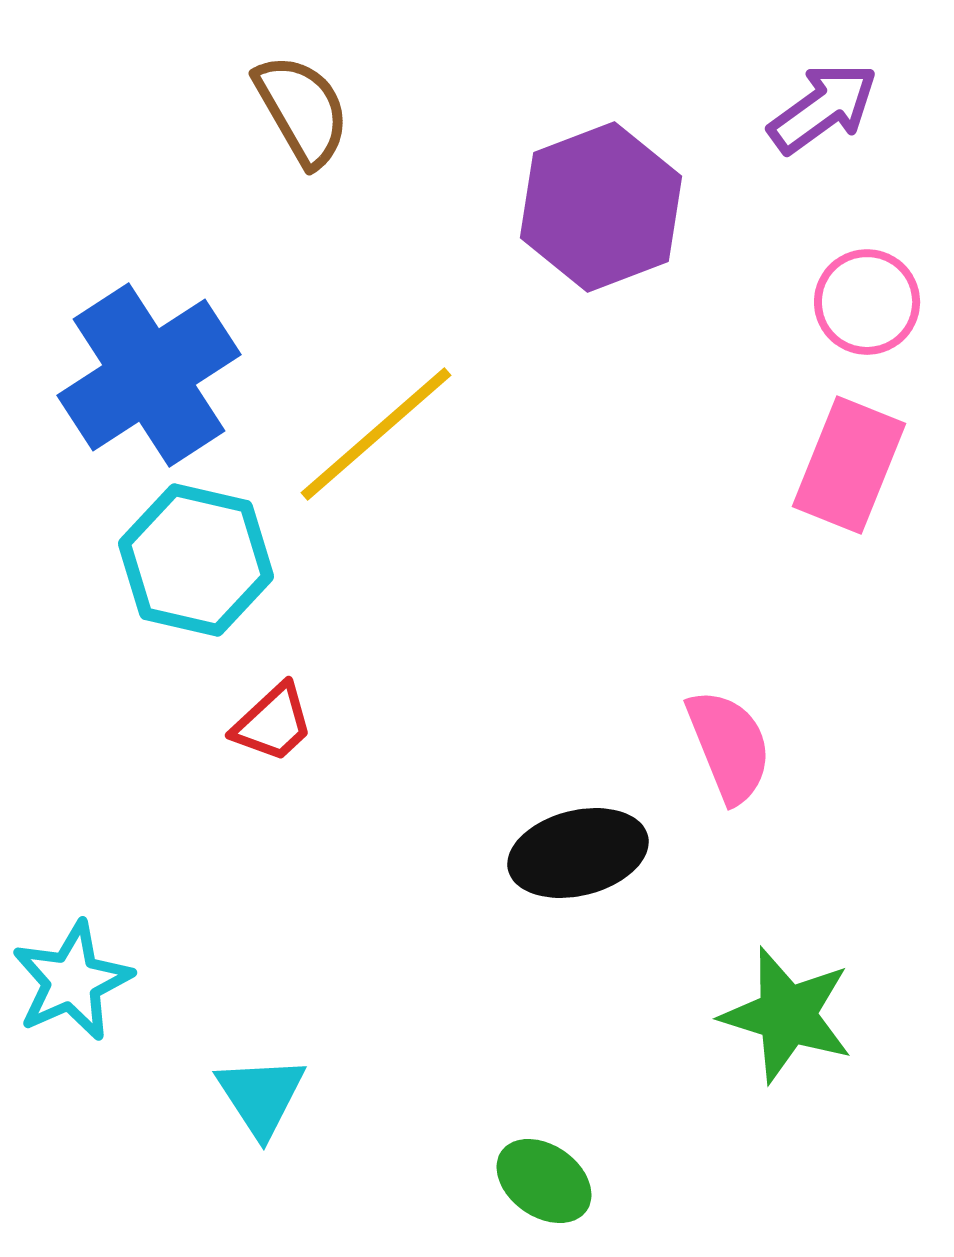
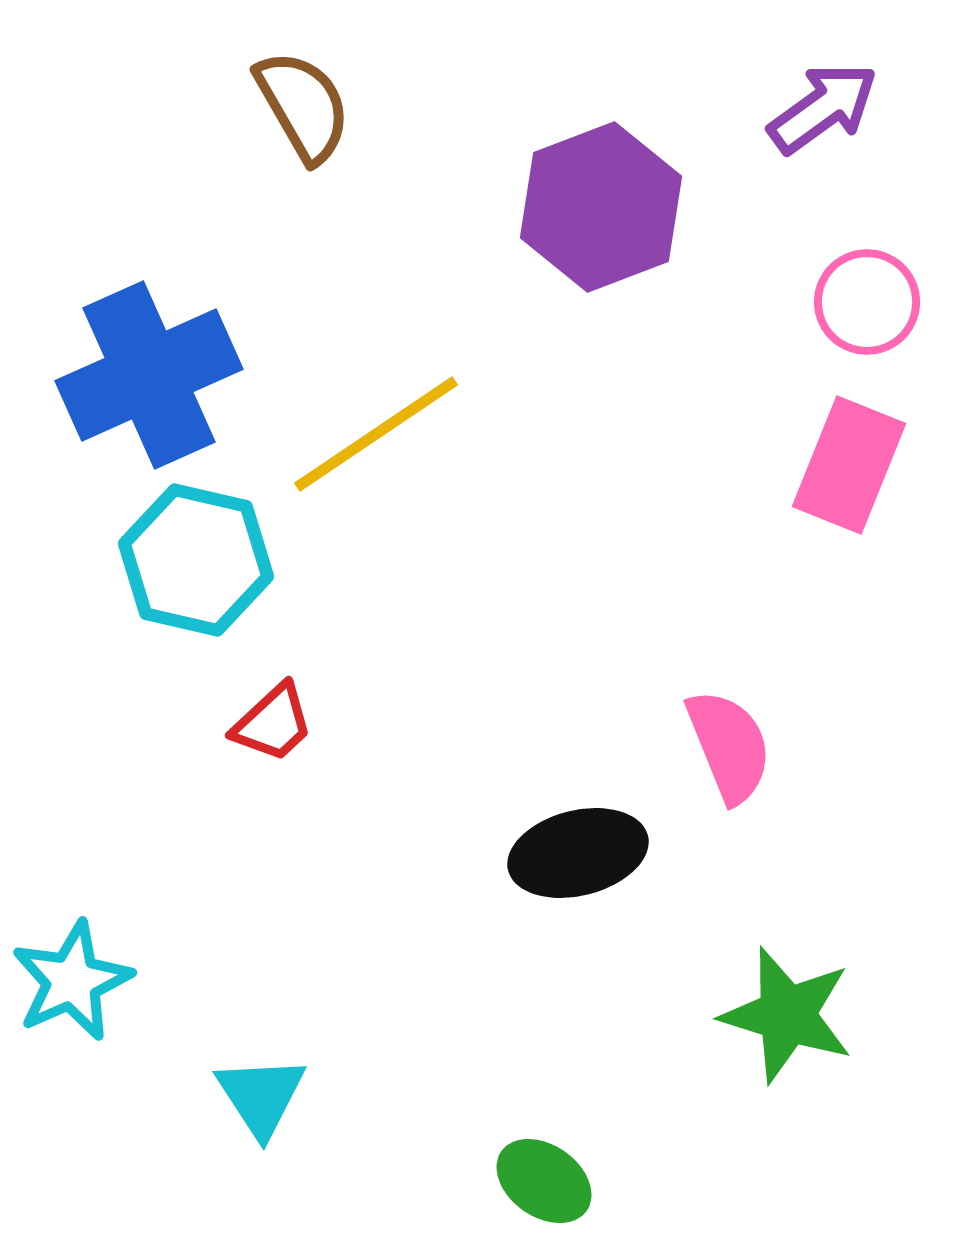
brown semicircle: moved 1 px right, 4 px up
blue cross: rotated 9 degrees clockwise
yellow line: rotated 7 degrees clockwise
